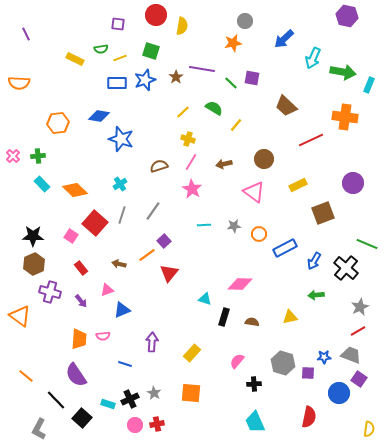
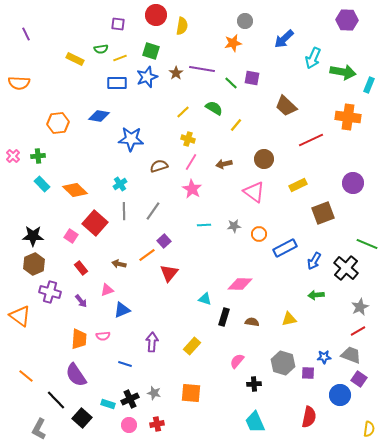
purple hexagon at (347, 16): moved 4 px down; rotated 10 degrees counterclockwise
brown star at (176, 77): moved 4 px up
blue star at (145, 80): moved 2 px right, 3 px up
orange cross at (345, 117): moved 3 px right
blue star at (121, 139): moved 10 px right; rotated 15 degrees counterclockwise
gray line at (122, 215): moved 2 px right, 4 px up; rotated 18 degrees counterclockwise
yellow triangle at (290, 317): moved 1 px left, 2 px down
yellow rectangle at (192, 353): moved 7 px up
gray star at (154, 393): rotated 16 degrees counterclockwise
blue circle at (339, 393): moved 1 px right, 2 px down
pink circle at (135, 425): moved 6 px left
